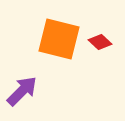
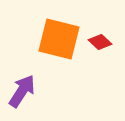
purple arrow: rotated 12 degrees counterclockwise
